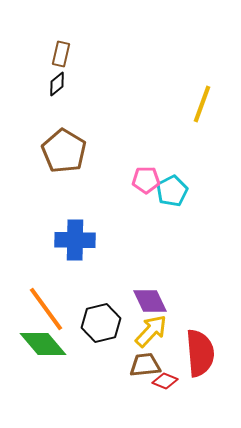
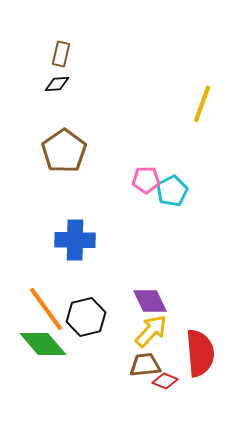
black diamond: rotated 35 degrees clockwise
brown pentagon: rotated 6 degrees clockwise
black hexagon: moved 15 px left, 6 px up
